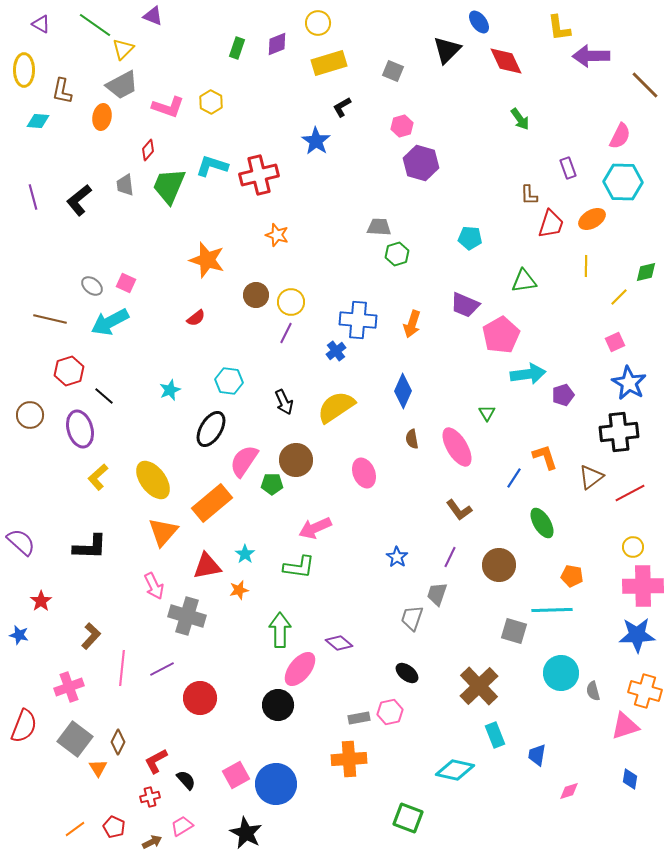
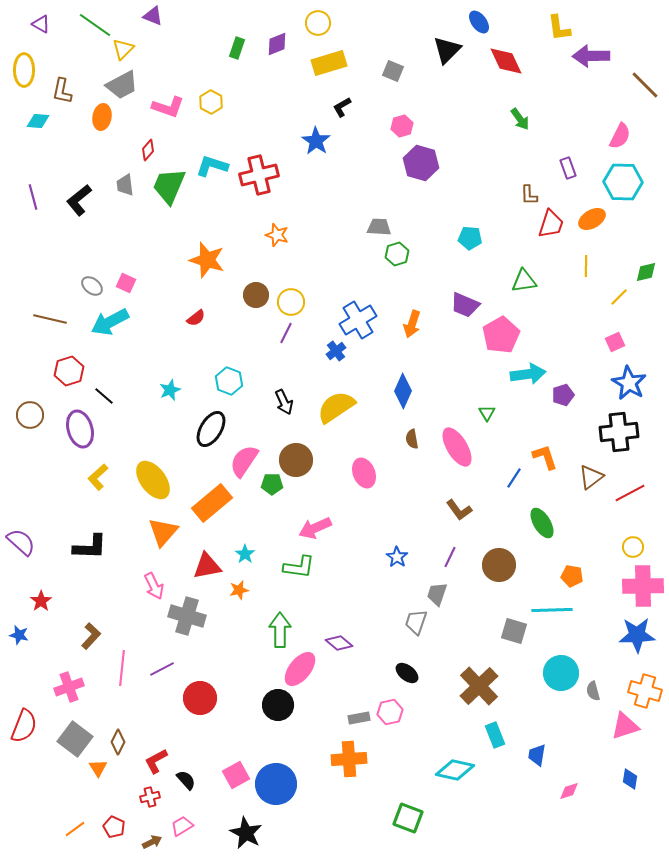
blue cross at (358, 320): rotated 36 degrees counterclockwise
cyan hexagon at (229, 381): rotated 12 degrees clockwise
gray trapezoid at (412, 618): moved 4 px right, 4 px down
